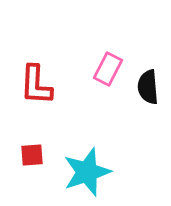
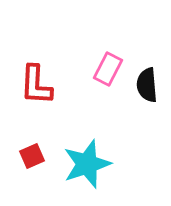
black semicircle: moved 1 px left, 2 px up
red square: moved 1 px down; rotated 20 degrees counterclockwise
cyan star: moved 8 px up
